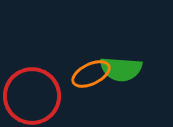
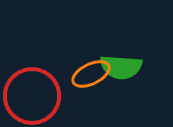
green semicircle: moved 2 px up
